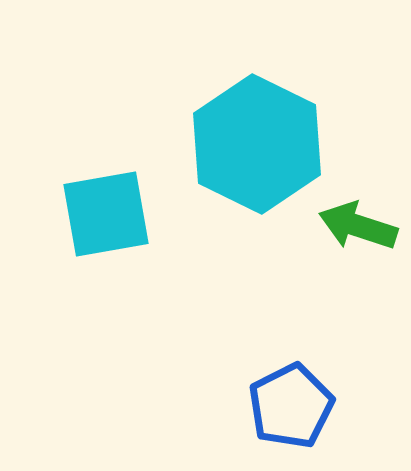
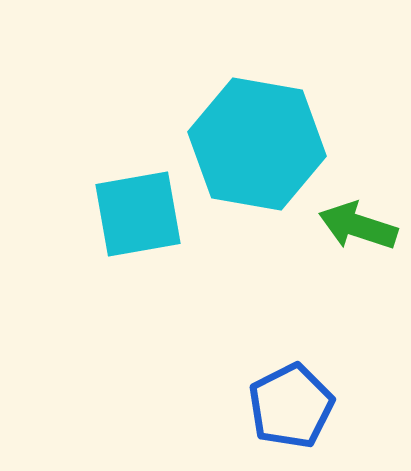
cyan hexagon: rotated 16 degrees counterclockwise
cyan square: moved 32 px right
